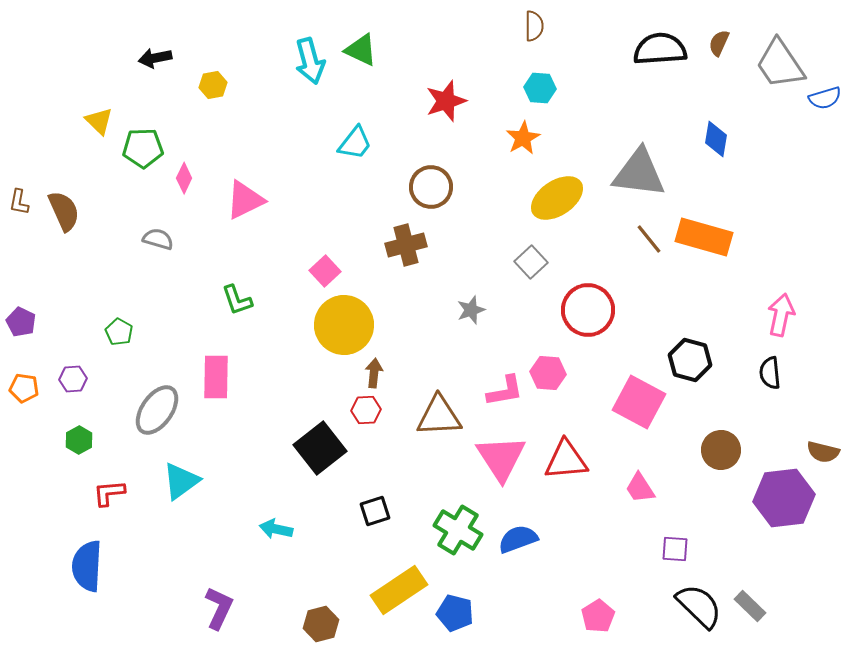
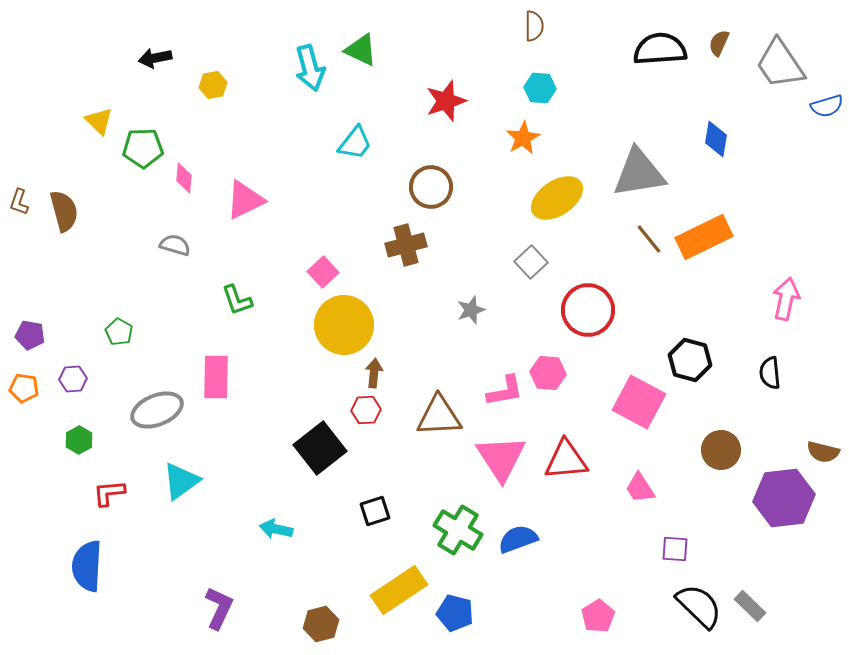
cyan arrow at (310, 61): moved 7 px down
blue semicircle at (825, 98): moved 2 px right, 8 px down
gray triangle at (639, 173): rotated 16 degrees counterclockwise
pink diamond at (184, 178): rotated 20 degrees counterclockwise
brown L-shape at (19, 202): rotated 8 degrees clockwise
brown semicircle at (64, 211): rotated 9 degrees clockwise
orange rectangle at (704, 237): rotated 42 degrees counterclockwise
gray semicircle at (158, 239): moved 17 px right, 6 px down
pink square at (325, 271): moved 2 px left, 1 px down
pink arrow at (781, 315): moved 5 px right, 16 px up
purple pentagon at (21, 322): moved 9 px right, 13 px down; rotated 16 degrees counterclockwise
gray ellipse at (157, 410): rotated 33 degrees clockwise
